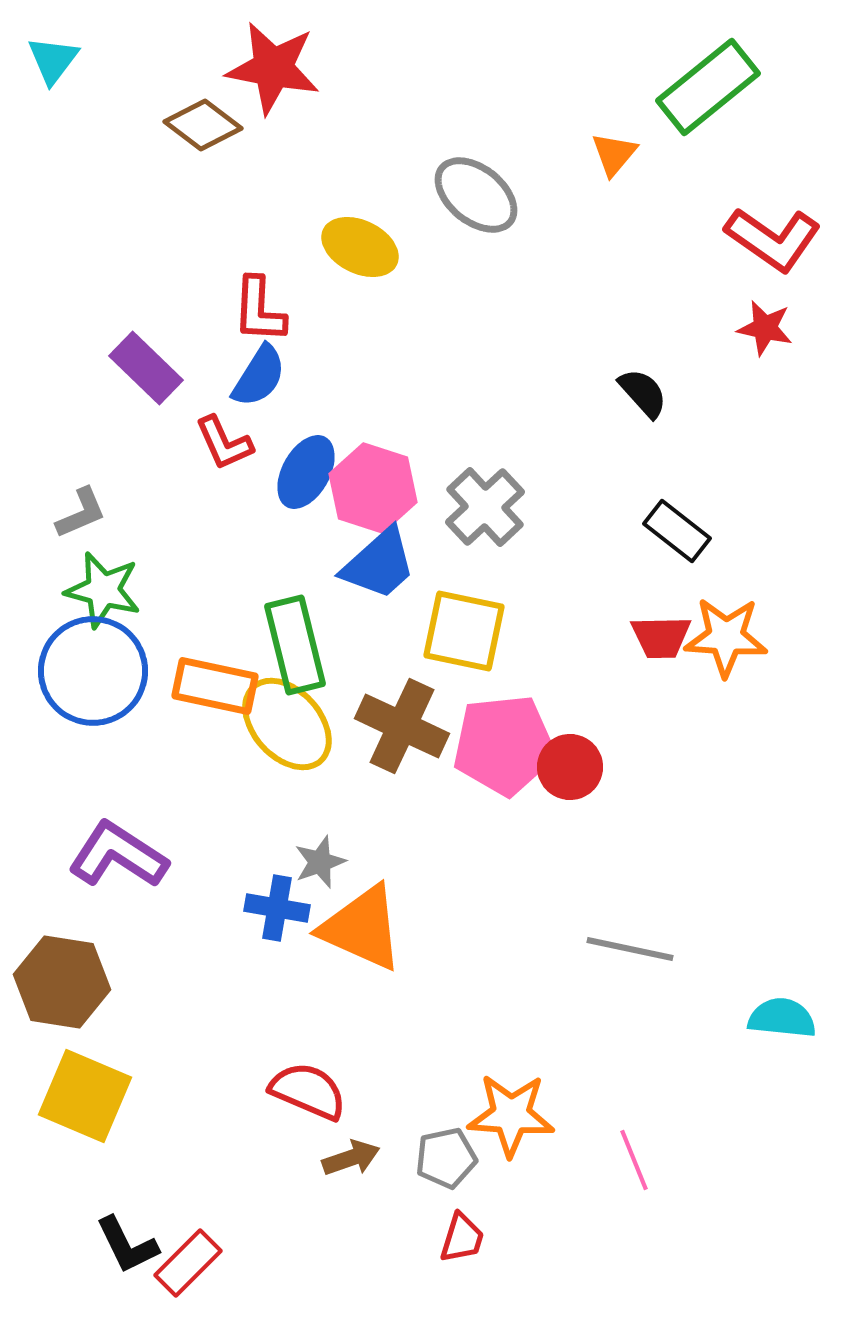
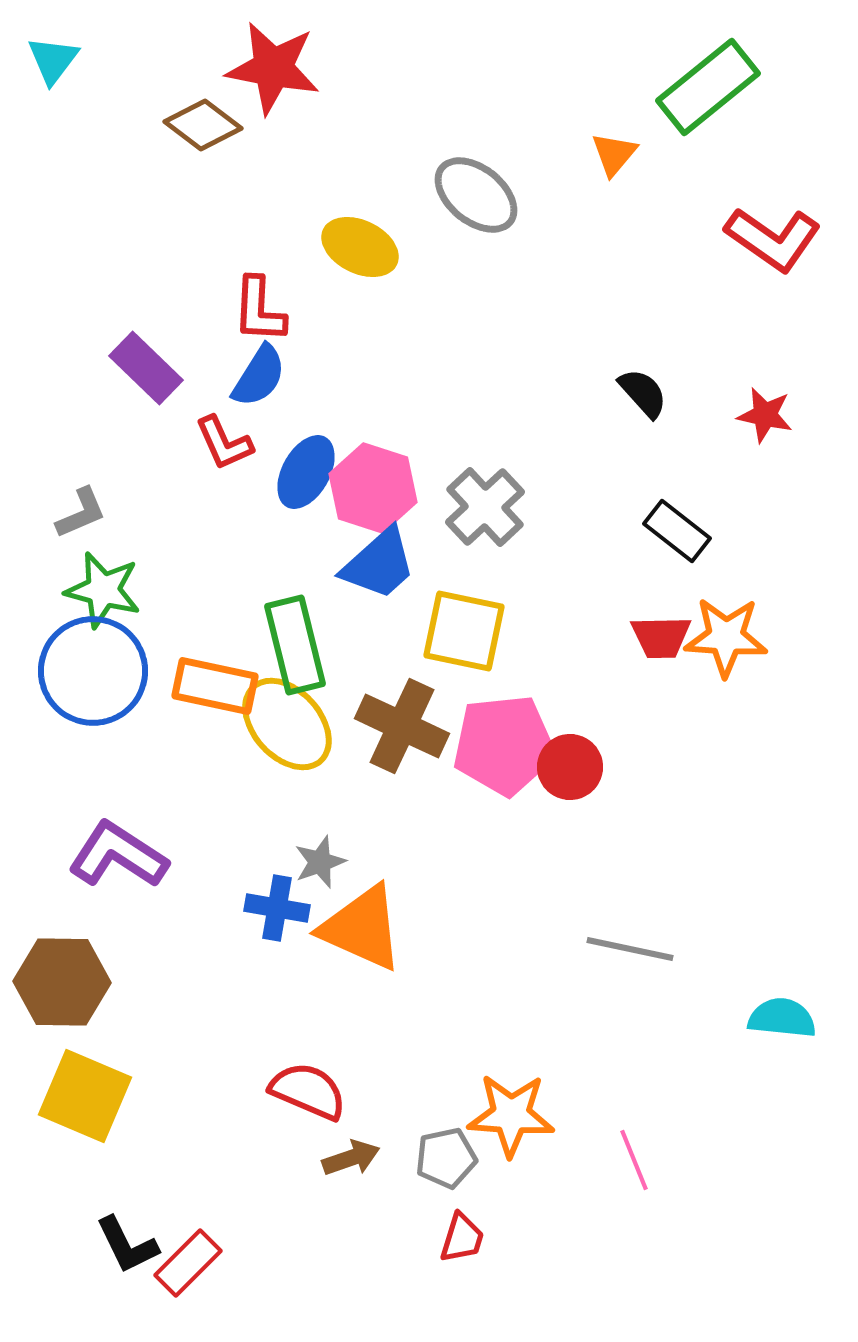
red star at (765, 328): moved 87 px down
brown hexagon at (62, 982): rotated 8 degrees counterclockwise
